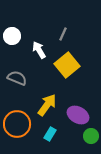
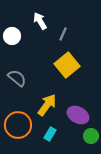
white arrow: moved 1 px right, 29 px up
gray semicircle: rotated 18 degrees clockwise
orange circle: moved 1 px right, 1 px down
